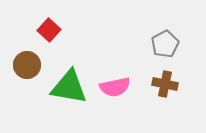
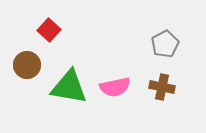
brown cross: moved 3 px left, 3 px down
